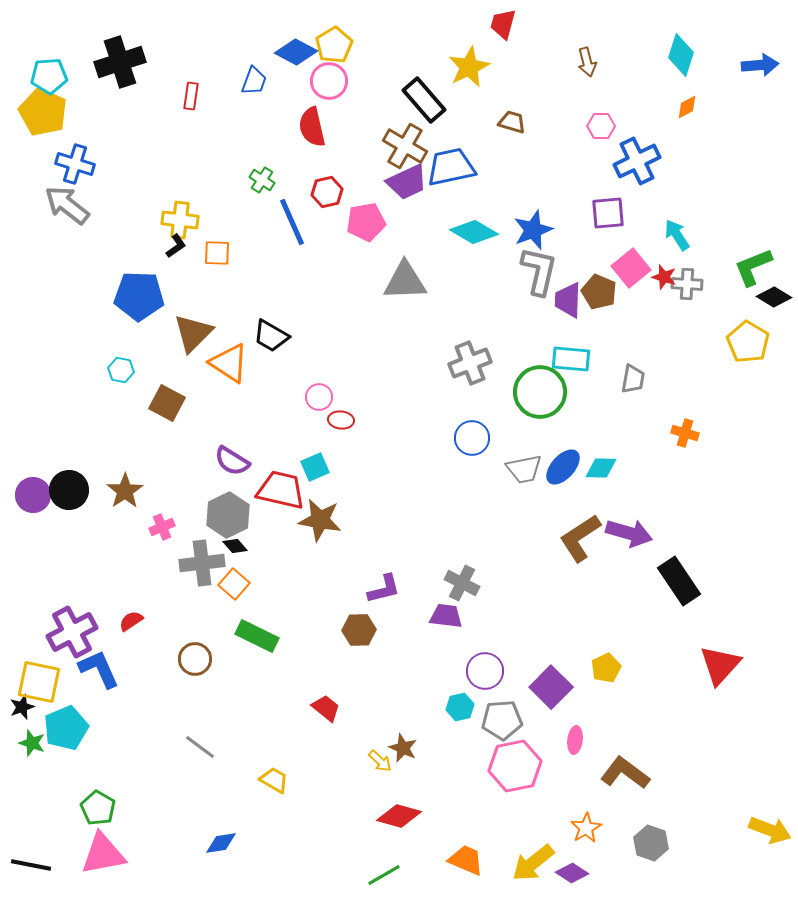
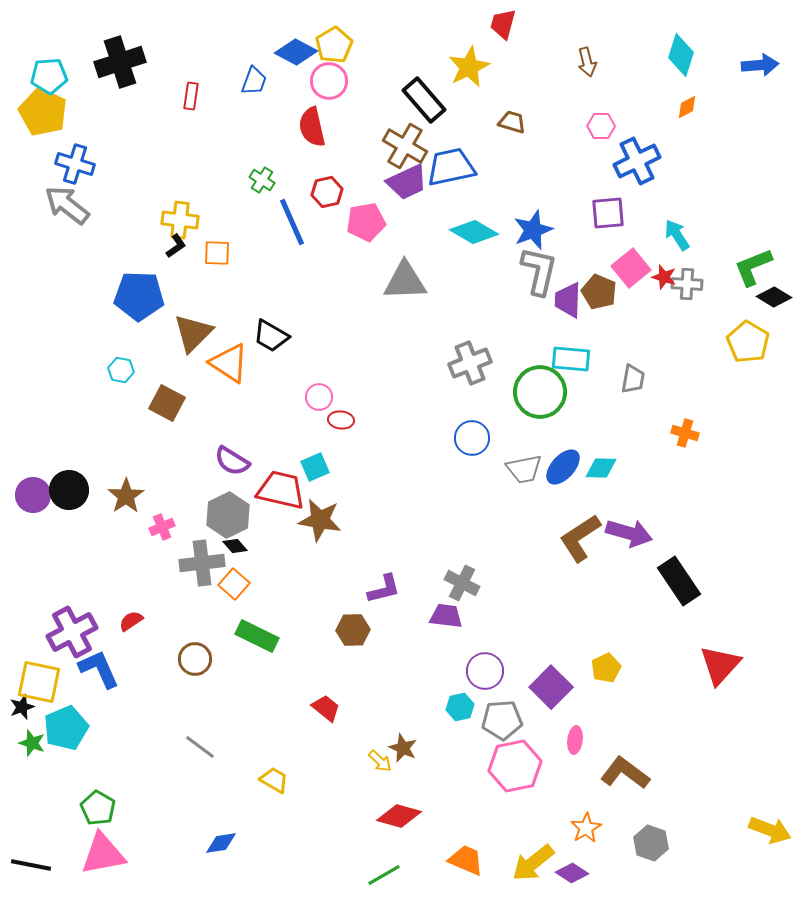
brown star at (125, 491): moved 1 px right, 5 px down
brown hexagon at (359, 630): moved 6 px left
